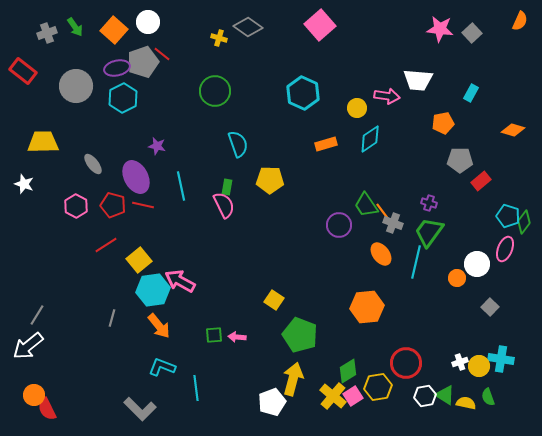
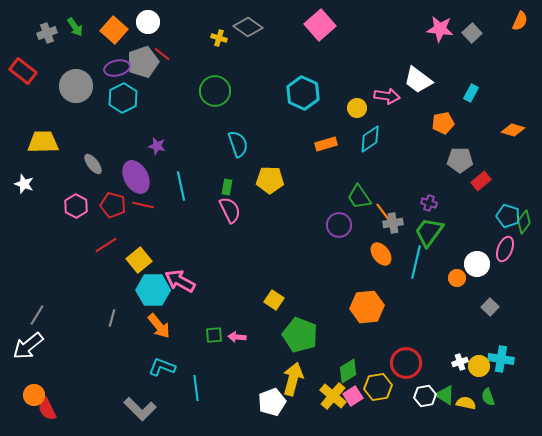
white trapezoid at (418, 80): rotated 32 degrees clockwise
pink semicircle at (224, 205): moved 6 px right, 5 px down
green trapezoid at (366, 205): moved 7 px left, 8 px up
gray cross at (393, 223): rotated 30 degrees counterclockwise
cyan hexagon at (153, 290): rotated 8 degrees clockwise
